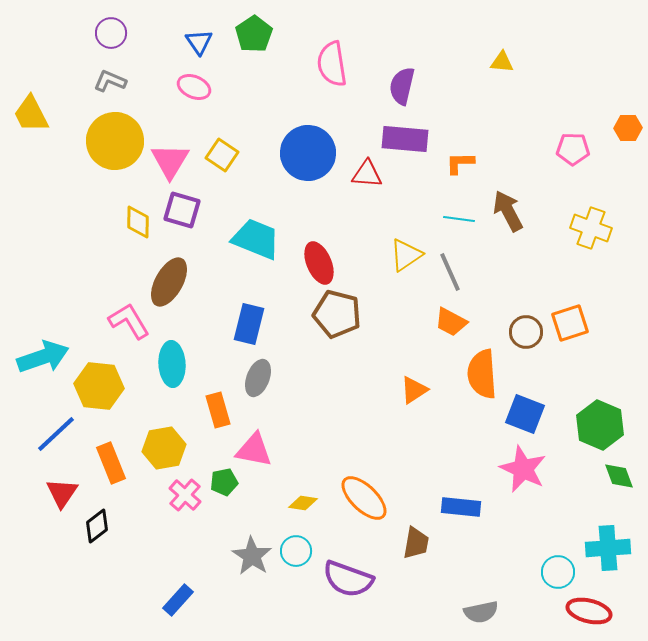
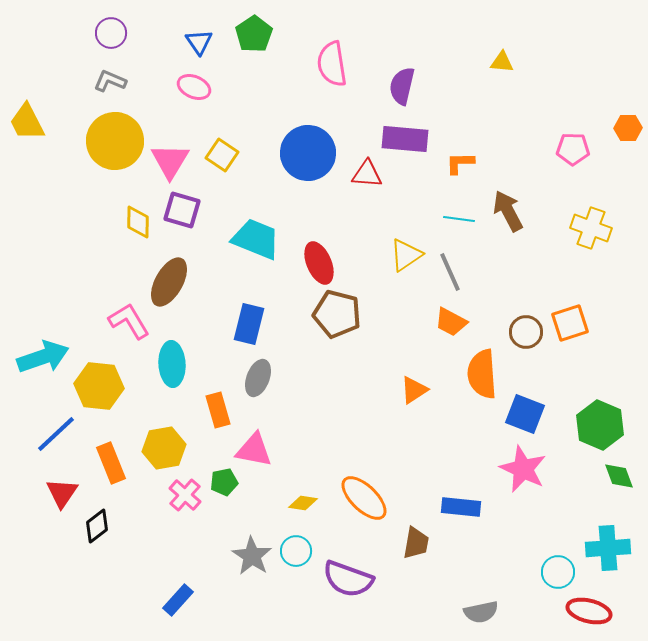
yellow trapezoid at (31, 114): moved 4 px left, 8 px down
